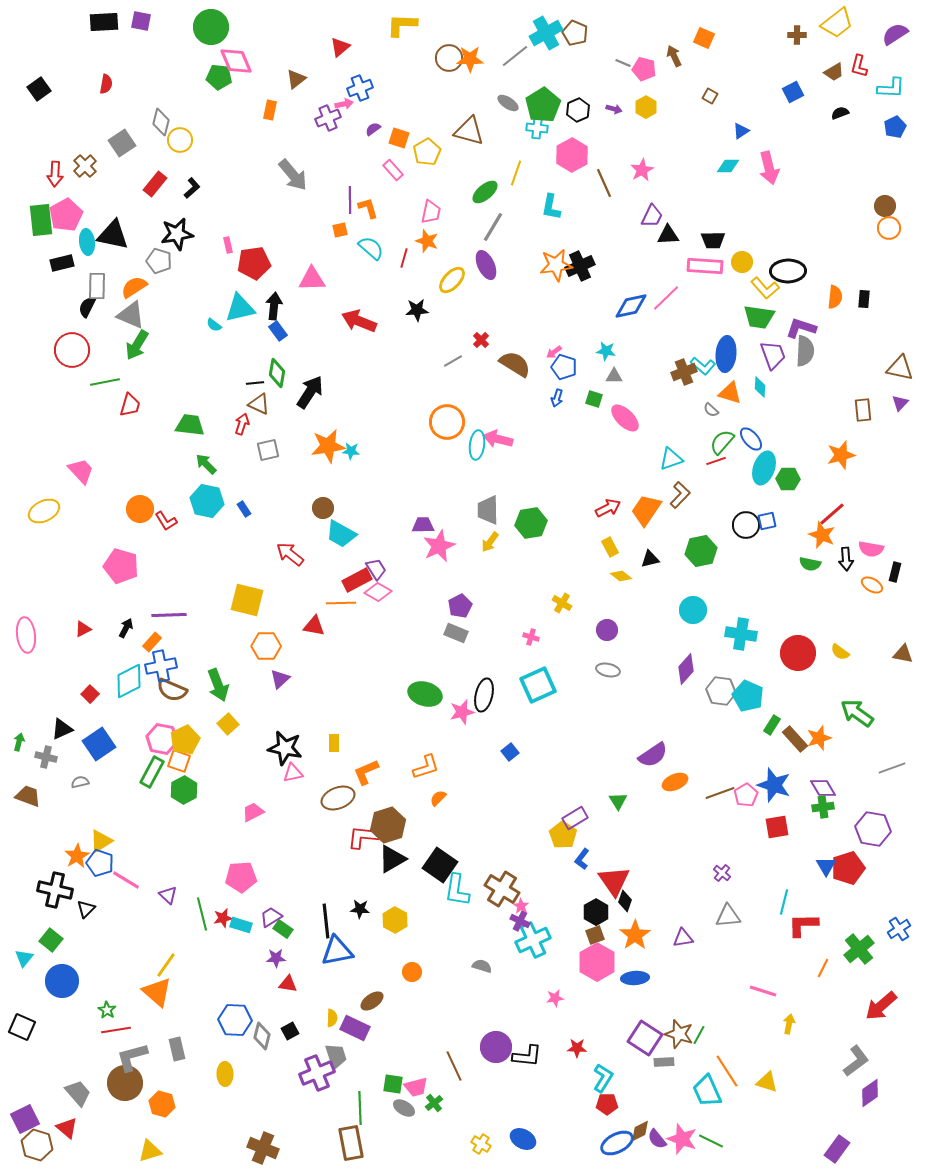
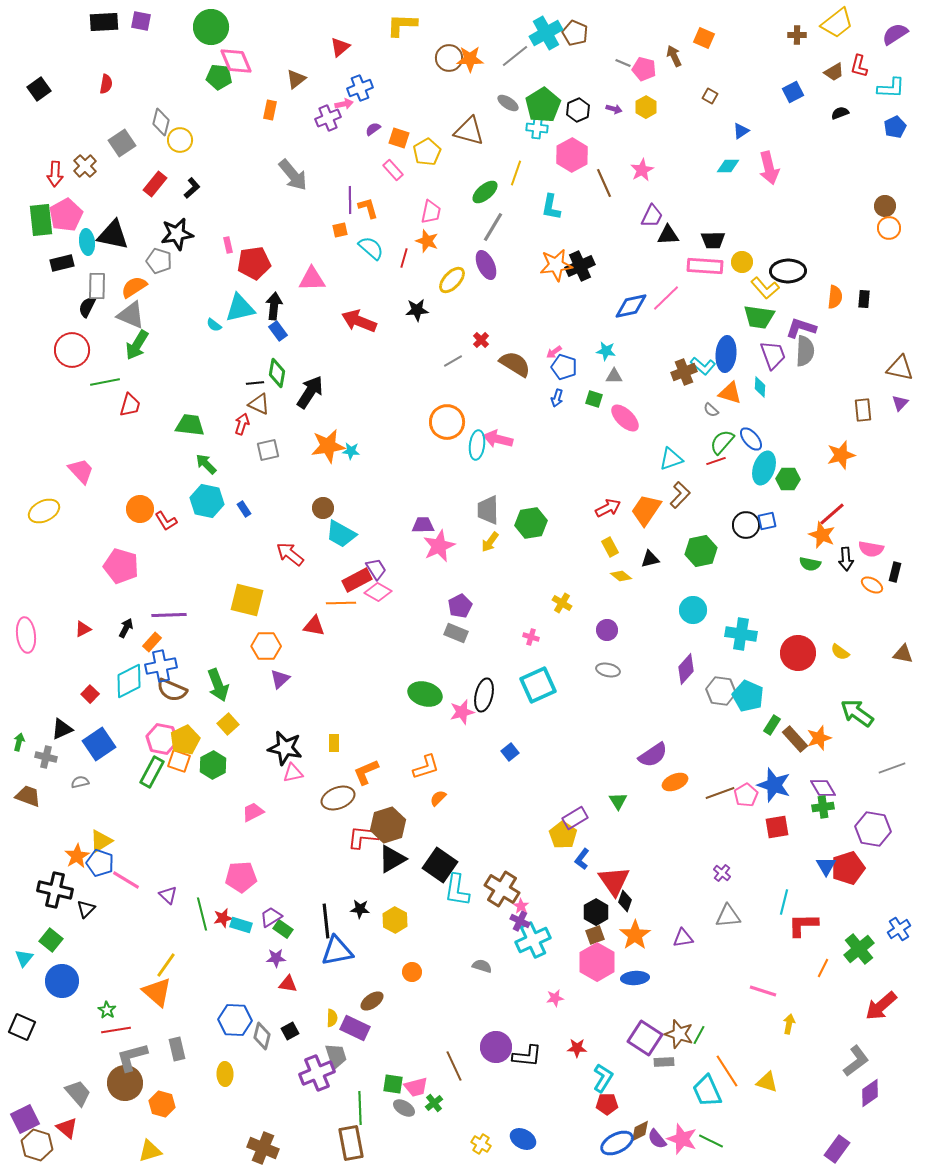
green hexagon at (184, 790): moved 29 px right, 25 px up
